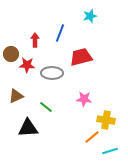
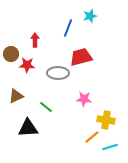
blue line: moved 8 px right, 5 px up
gray ellipse: moved 6 px right
cyan line: moved 4 px up
